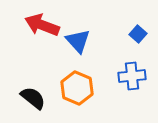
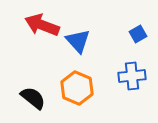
blue square: rotated 18 degrees clockwise
